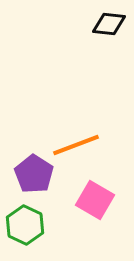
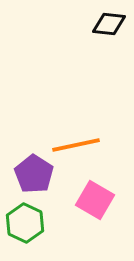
orange line: rotated 9 degrees clockwise
green hexagon: moved 2 px up
